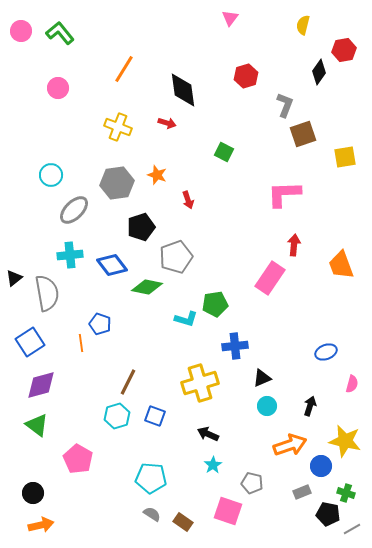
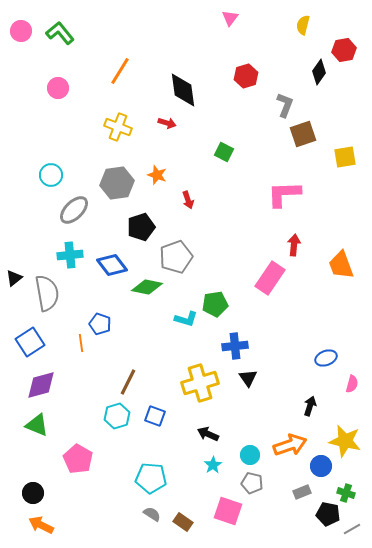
orange line at (124, 69): moved 4 px left, 2 px down
blue ellipse at (326, 352): moved 6 px down
black triangle at (262, 378): moved 14 px left; rotated 42 degrees counterclockwise
cyan circle at (267, 406): moved 17 px left, 49 px down
green triangle at (37, 425): rotated 15 degrees counterclockwise
orange arrow at (41, 525): rotated 140 degrees counterclockwise
